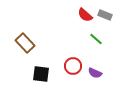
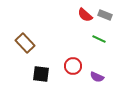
green line: moved 3 px right; rotated 16 degrees counterclockwise
purple semicircle: moved 2 px right, 4 px down
